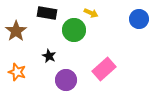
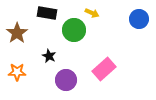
yellow arrow: moved 1 px right
brown star: moved 1 px right, 2 px down
orange star: rotated 18 degrees counterclockwise
